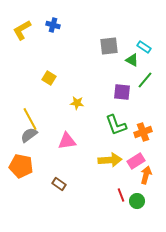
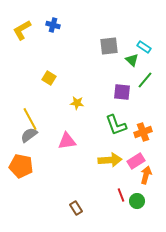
green triangle: rotated 16 degrees clockwise
brown rectangle: moved 17 px right, 24 px down; rotated 24 degrees clockwise
